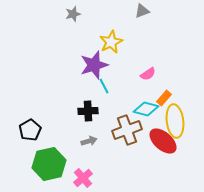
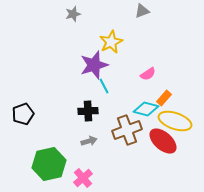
yellow ellipse: rotated 64 degrees counterclockwise
black pentagon: moved 7 px left, 16 px up; rotated 10 degrees clockwise
